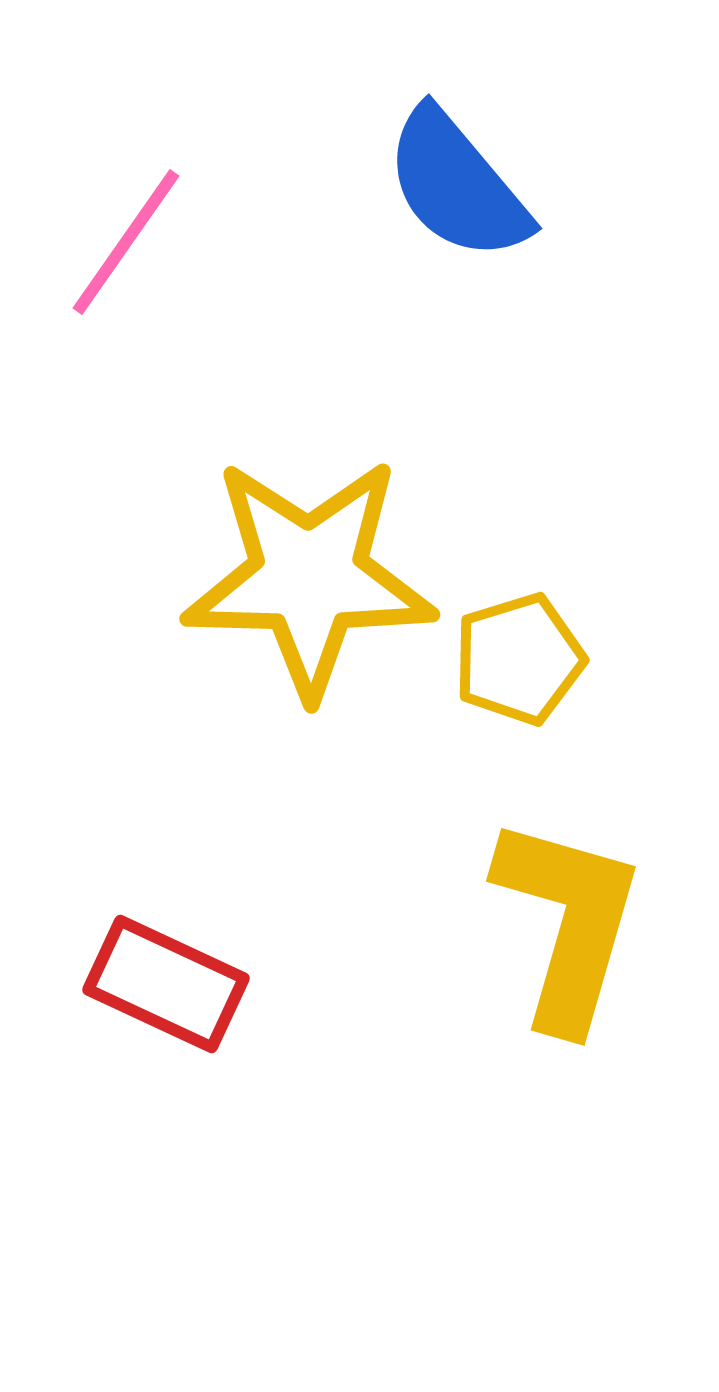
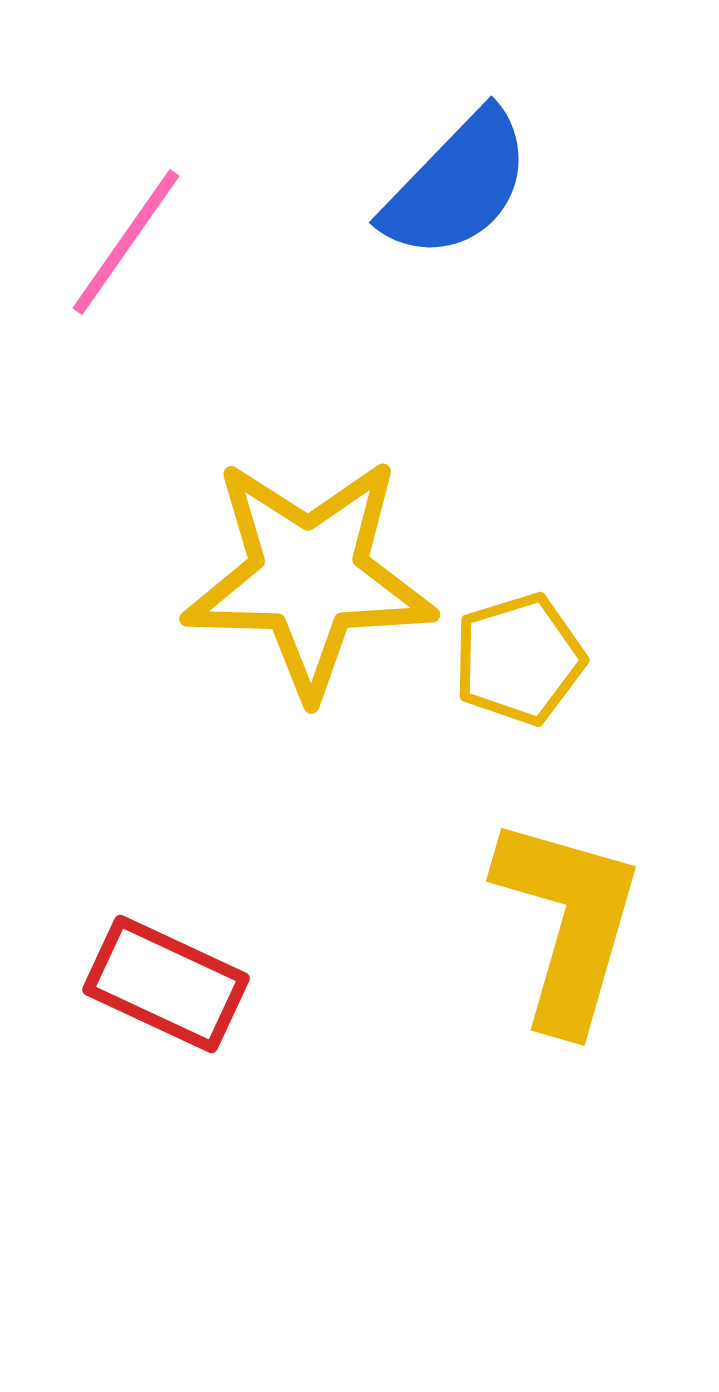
blue semicircle: rotated 96 degrees counterclockwise
